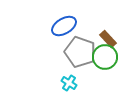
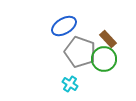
green circle: moved 1 px left, 2 px down
cyan cross: moved 1 px right, 1 px down
